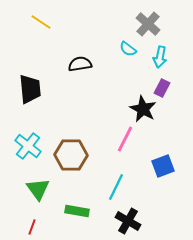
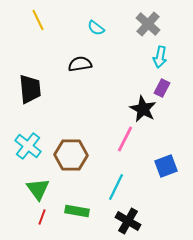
yellow line: moved 3 px left, 2 px up; rotated 30 degrees clockwise
cyan semicircle: moved 32 px left, 21 px up
blue square: moved 3 px right
red line: moved 10 px right, 10 px up
